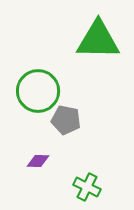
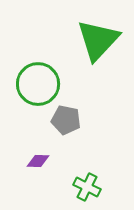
green triangle: rotated 48 degrees counterclockwise
green circle: moved 7 px up
